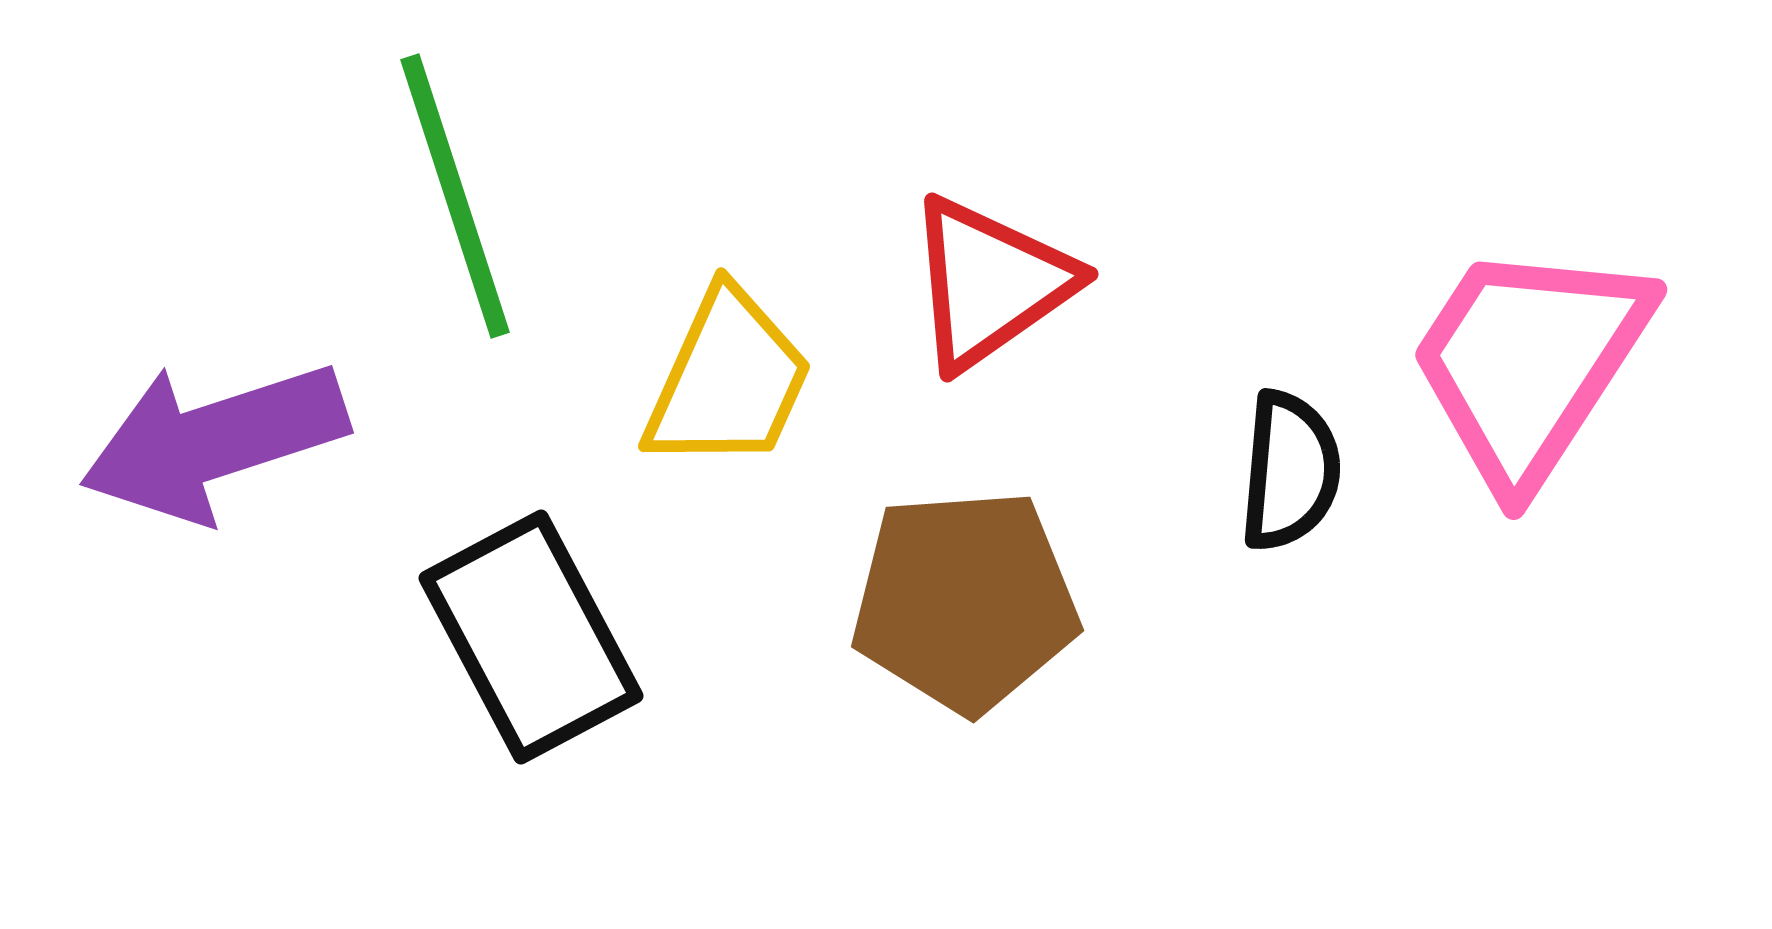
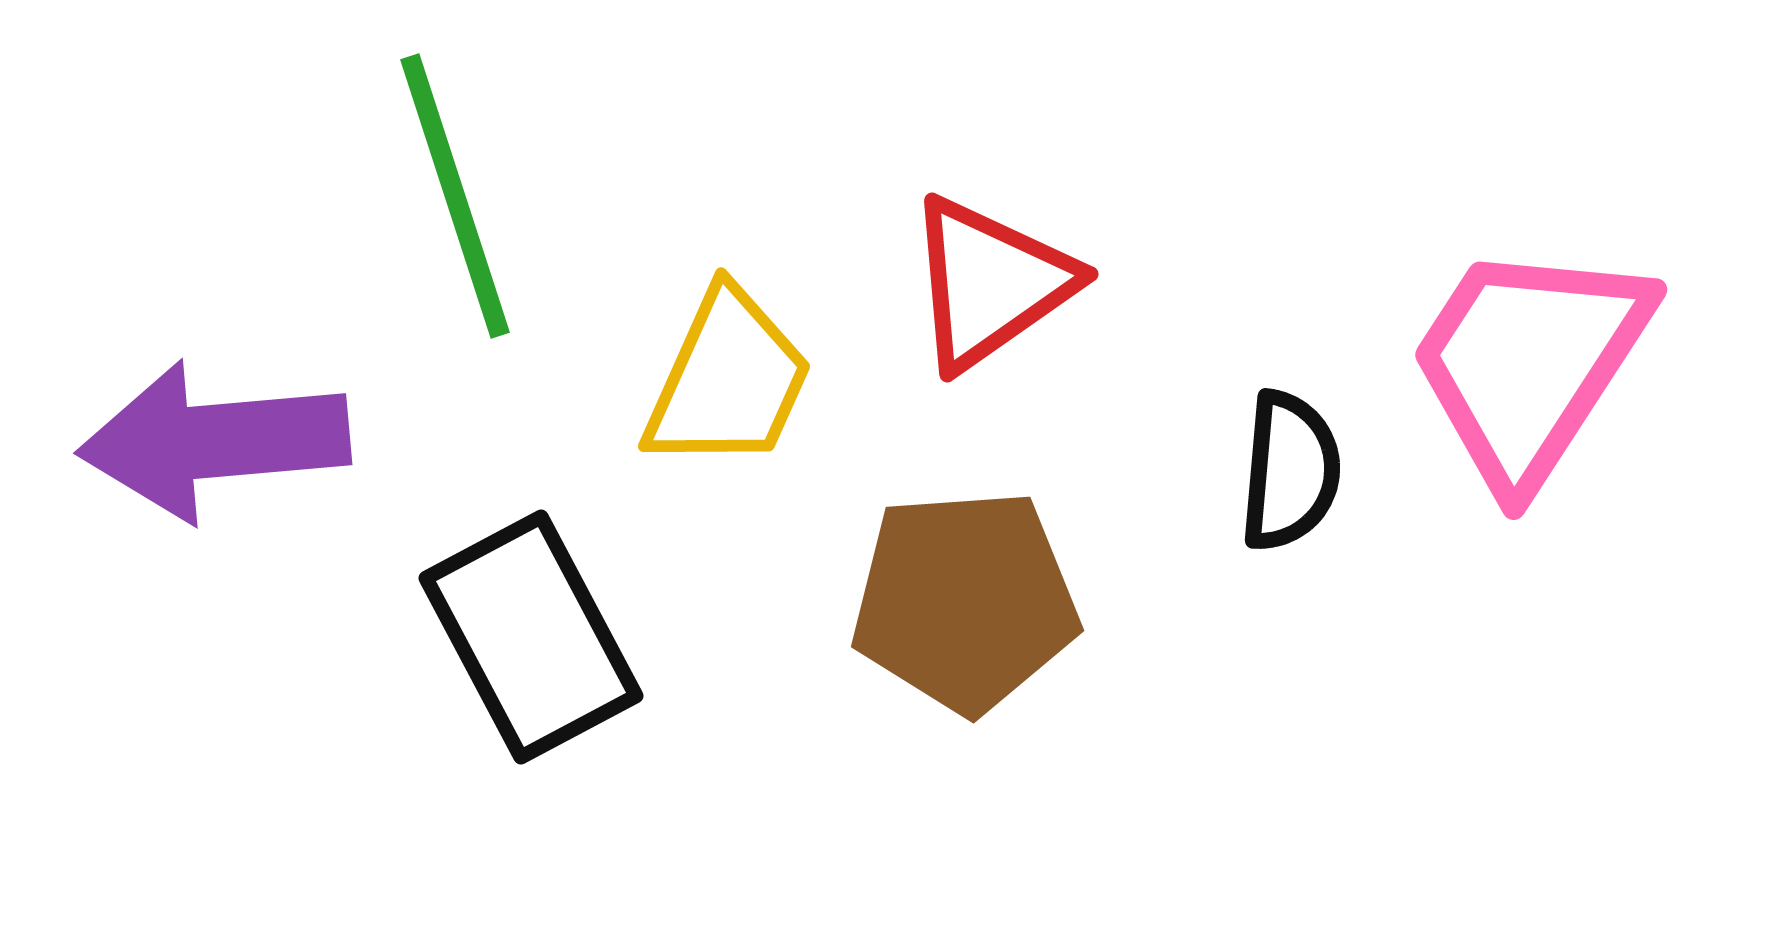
purple arrow: rotated 13 degrees clockwise
